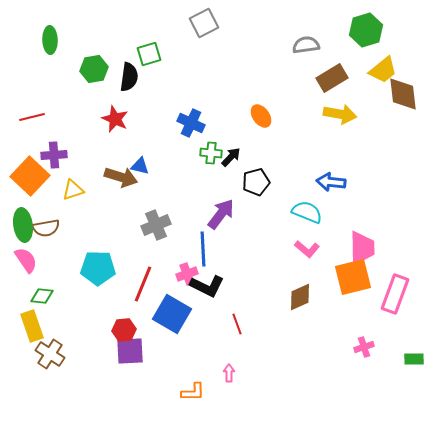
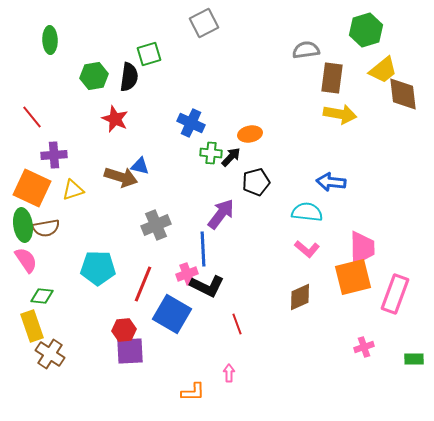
gray semicircle at (306, 45): moved 5 px down
green hexagon at (94, 69): moved 7 px down
brown rectangle at (332, 78): rotated 52 degrees counterclockwise
orange ellipse at (261, 116): moved 11 px left, 18 px down; rotated 65 degrees counterclockwise
red line at (32, 117): rotated 65 degrees clockwise
orange square at (30, 176): moved 2 px right, 12 px down; rotated 18 degrees counterclockwise
cyan semicircle at (307, 212): rotated 16 degrees counterclockwise
